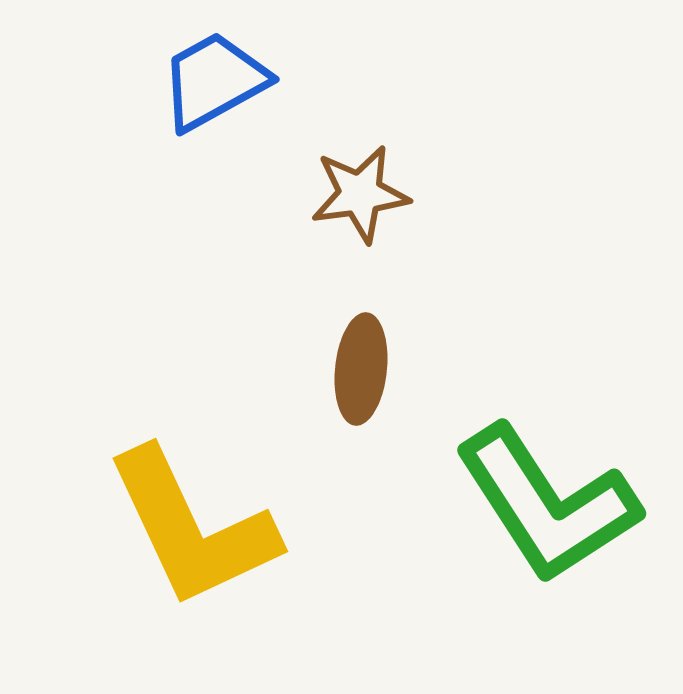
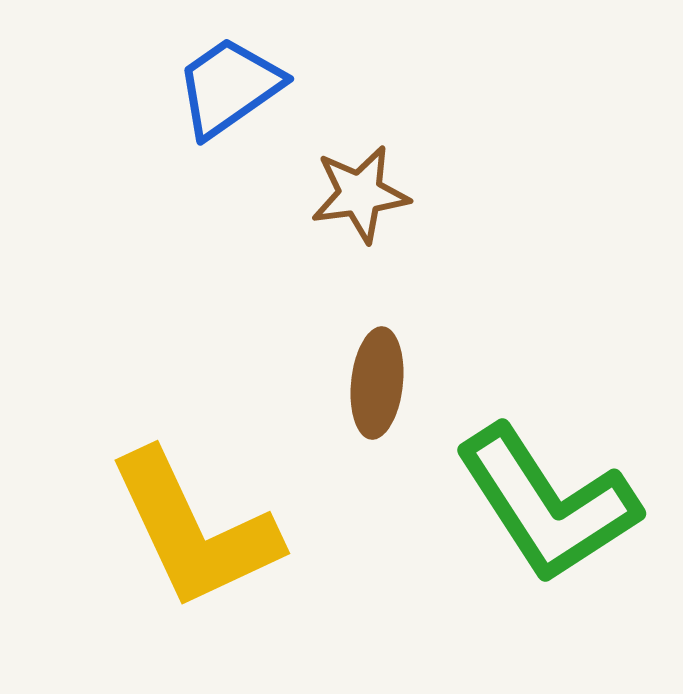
blue trapezoid: moved 15 px right, 6 px down; rotated 6 degrees counterclockwise
brown ellipse: moved 16 px right, 14 px down
yellow L-shape: moved 2 px right, 2 px down
